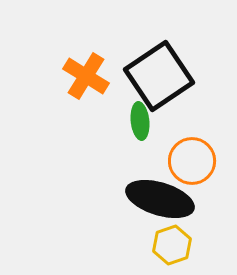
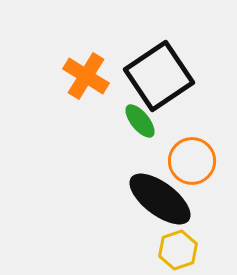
green ellipse: rotated 33 degrees counterclockwise
black ellipse: rotated 20 degrees clockwise
yellow hexagon: moved 6 px right, 5 px down
